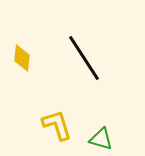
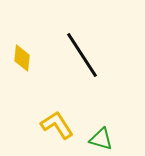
black line: moved 2 px left, 3 px up
yellow L-shape: rotated 16 degrees counterclockwise
